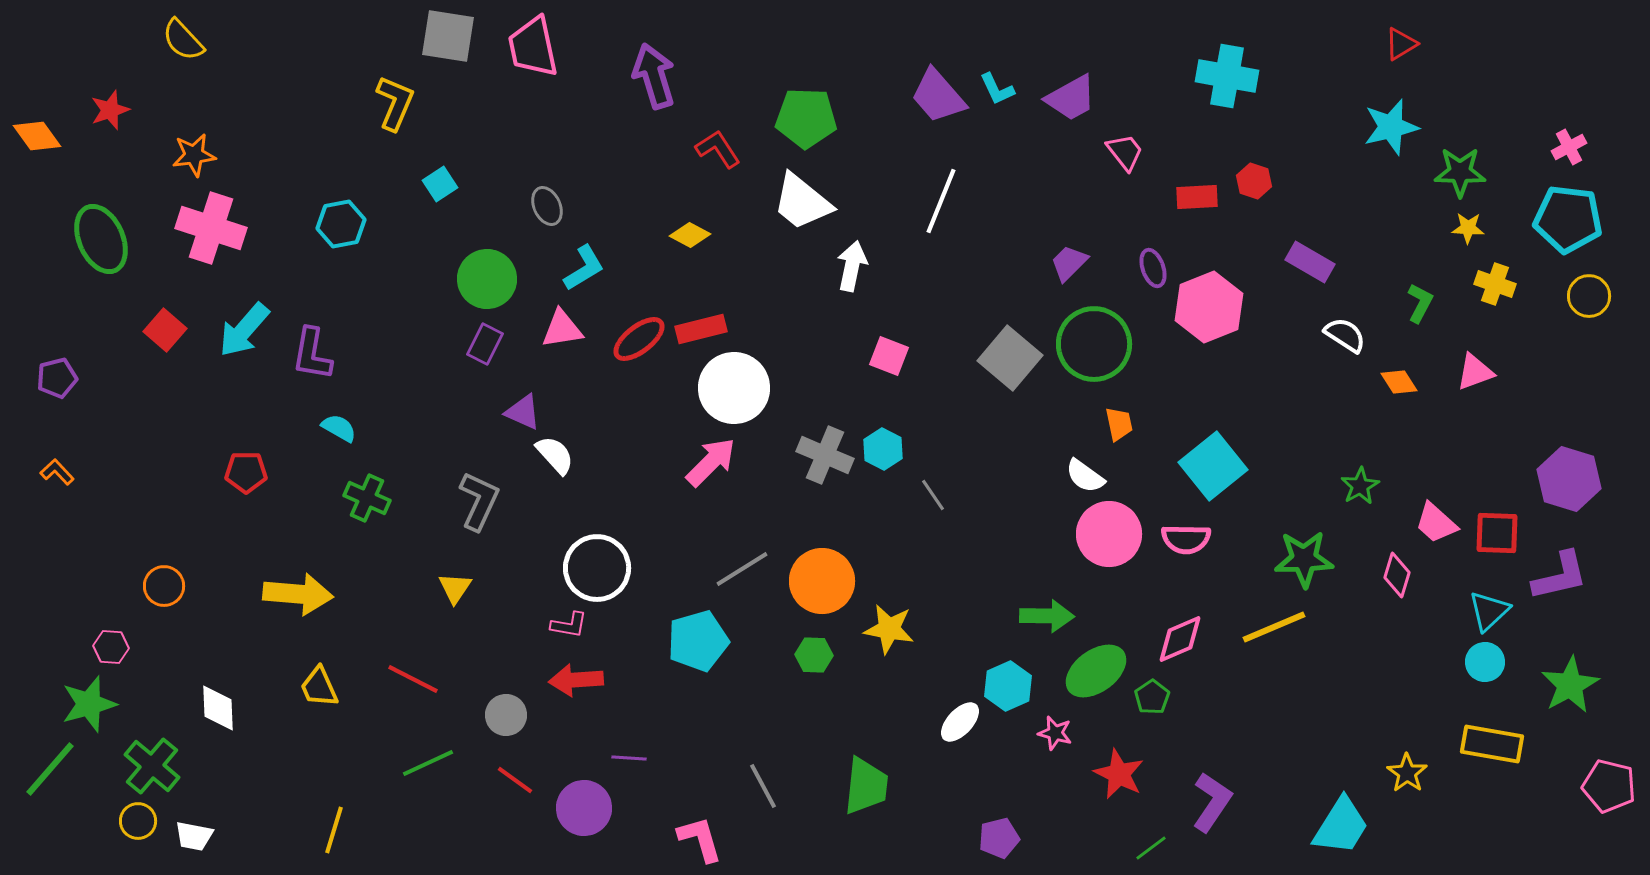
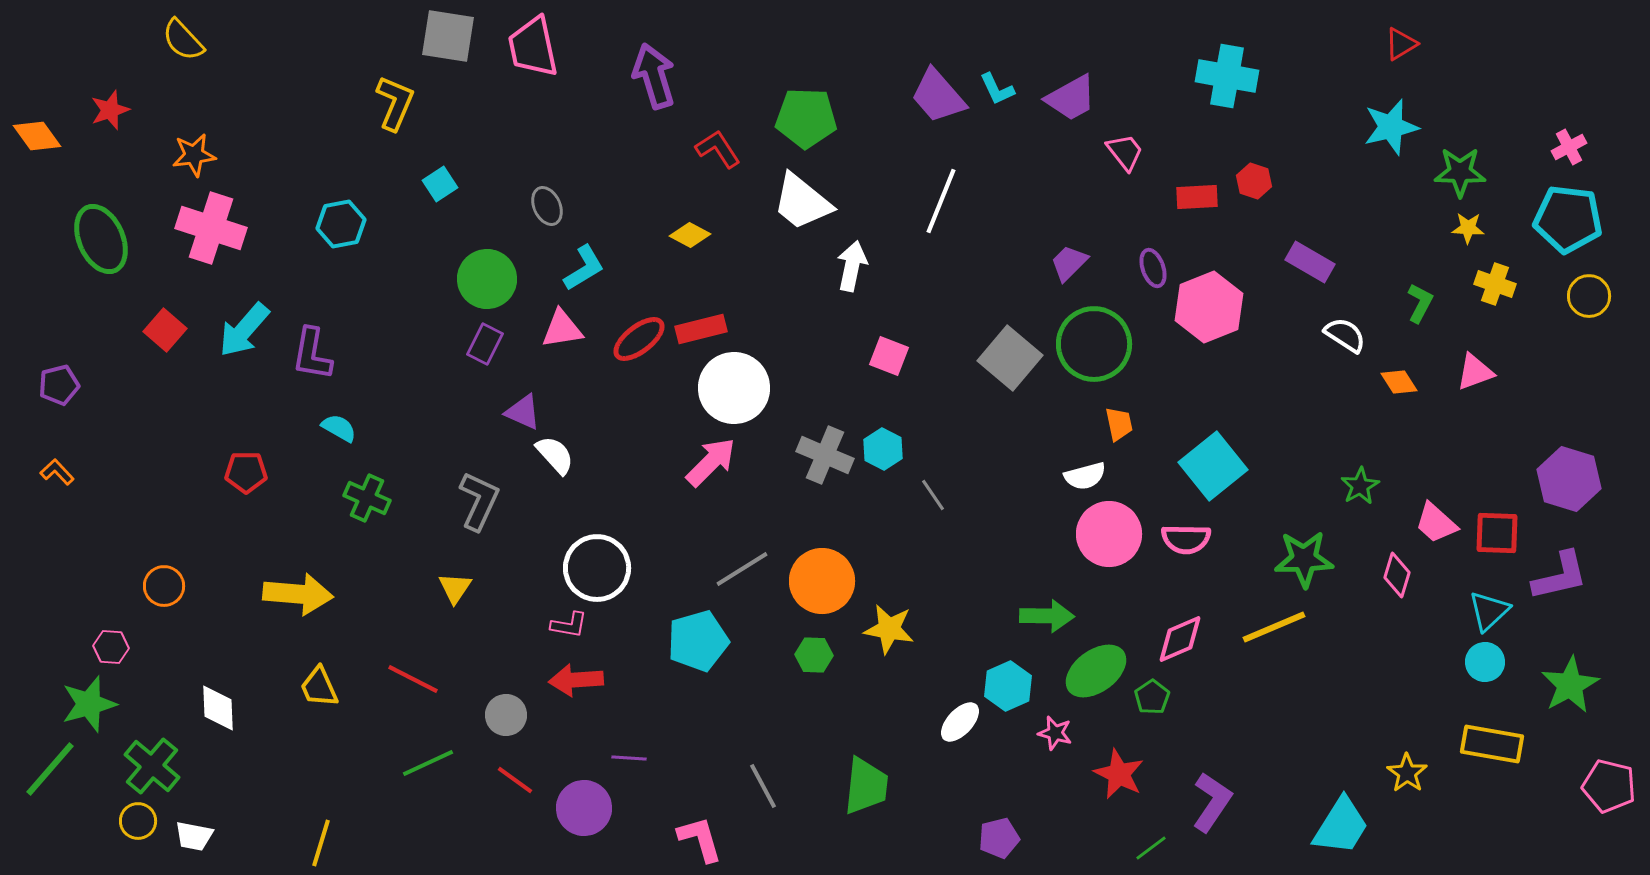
purple pentagon at (57, 378): moved 2 px right, 7 px down
white semicircle at (1085, 476): rotated 51 degrees counterclockwise
yellow line at (334, 830): moved 13 px left, 13 px down
